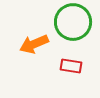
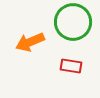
orange arrow: moved 4 px left, 2 px up
